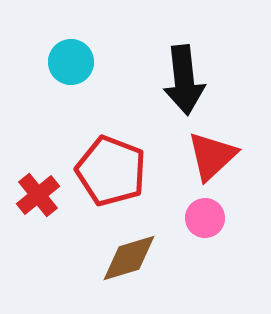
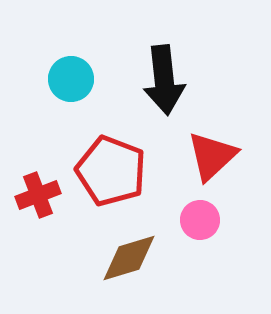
cyan circle: moved 17 px down
black arrow: moved 20 px left
red cross: rotated 18 degrees clockwise
pink circle: moved 5 px left, 2 px down
